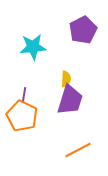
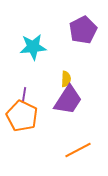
purple trapezoid: moved 2 px left; rotated 16 degrees clockwise
